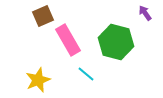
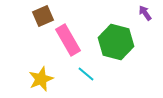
yellow star: moved 3 px right, 1 px up
